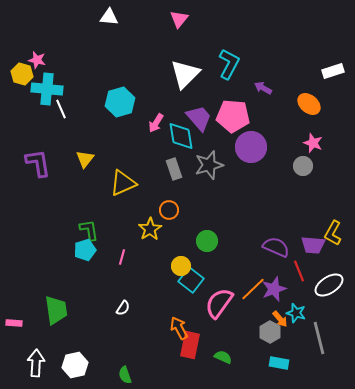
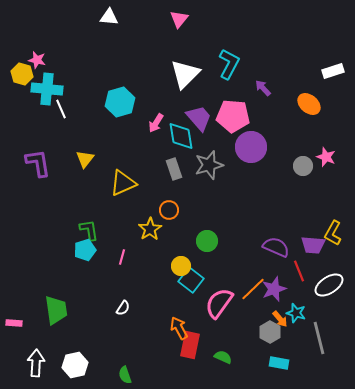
purple arrow at (263, 88): rotated 18 degrees clockwise
pink star at (313, 143): moved 13 px right, 14 px down
